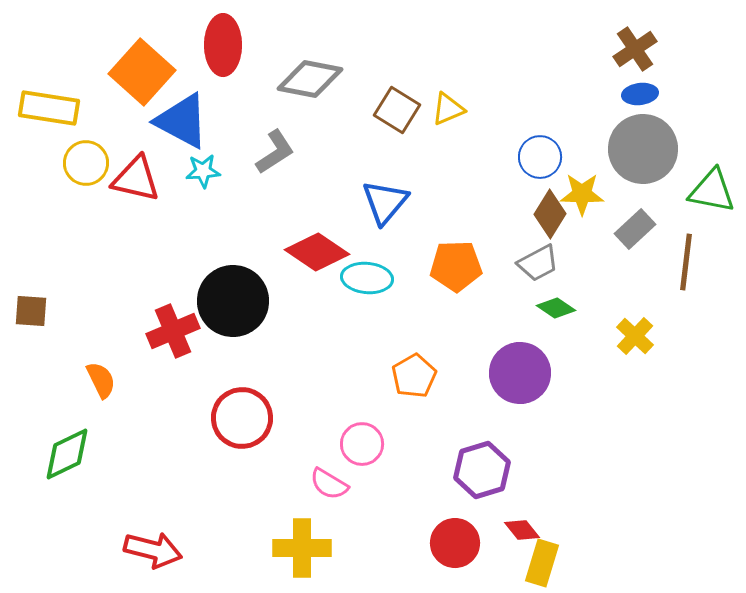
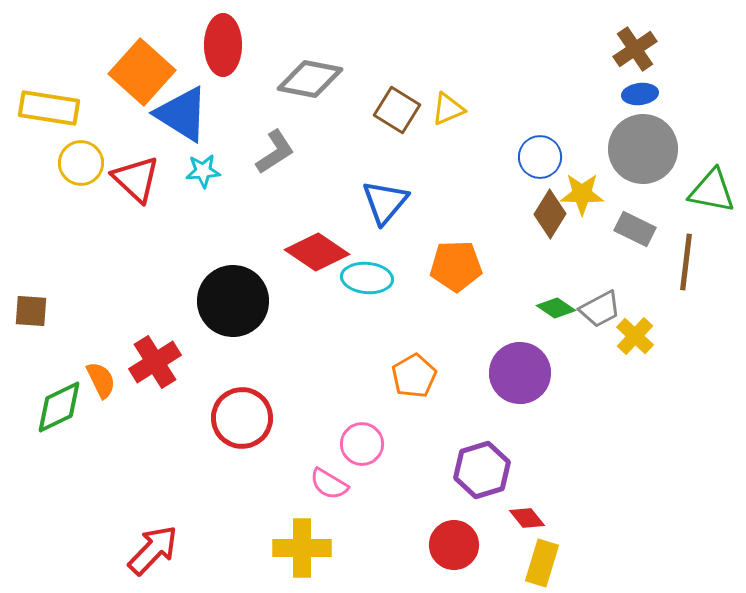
blue triangle at (182, 121): moved 7 px up; rotated 4 degrees clockwise
yellow circle at (86, 163): moved 5 px left
red triangle at (136, 179): rotated 30 degrees clockwise
gray rectangle at (635, 229): rotated 69 degrees clockwise
gray trapezoid at (538, 263): moved 62 px right, 46 px down
red cross at (173, 331): moved 18 px left, 31 px down; rotated 9 degrees counterclockwise
green diamond at (67, 454): moved 8 px left, 47 px up
red diamond at (522, 530): moved 5 px right, 12 px up
red circle at (455, 543): moved 1 px left, 2 px down
red arrow at (153, 550): rotated 60 degrees counterclockwise
